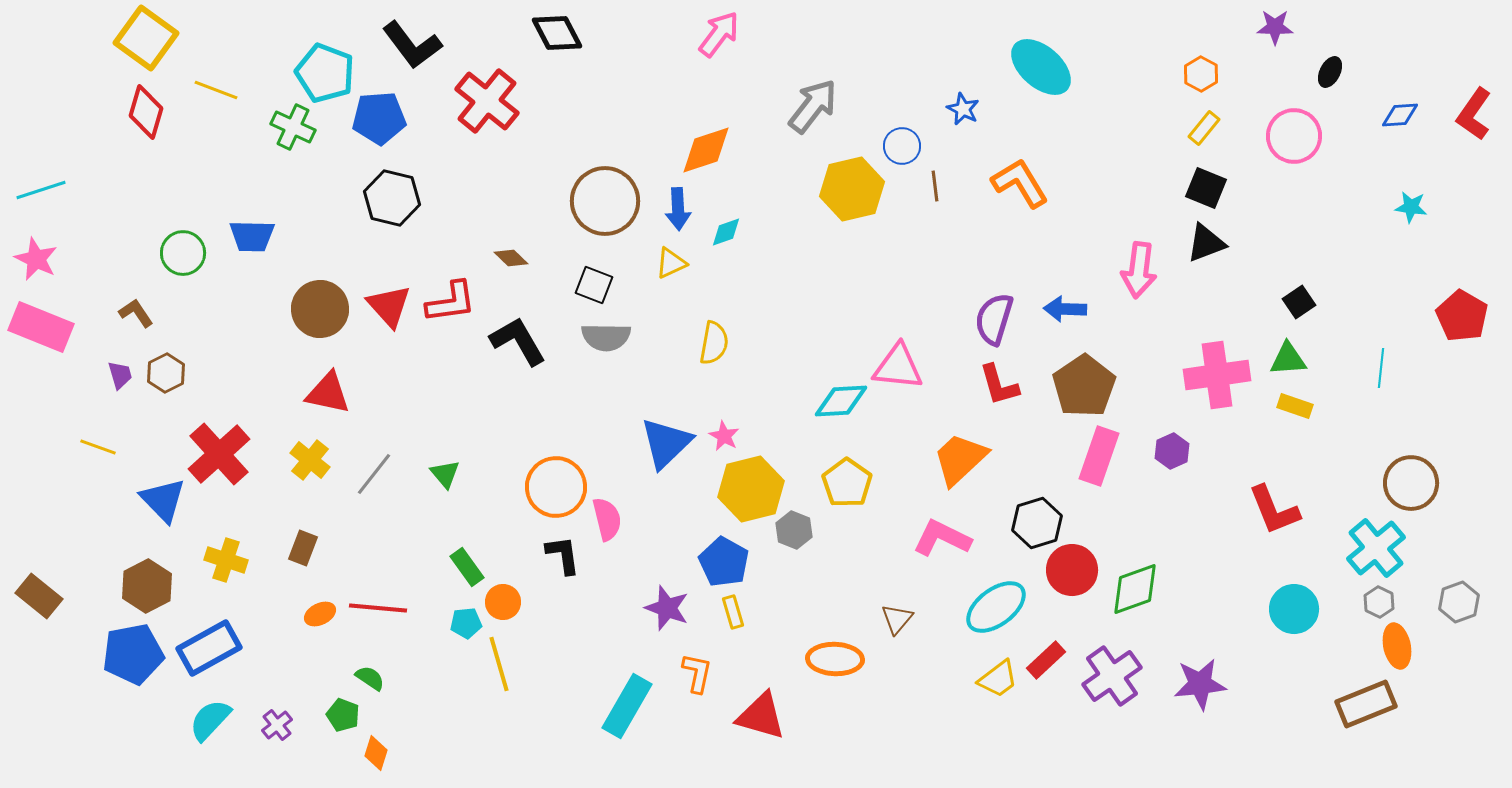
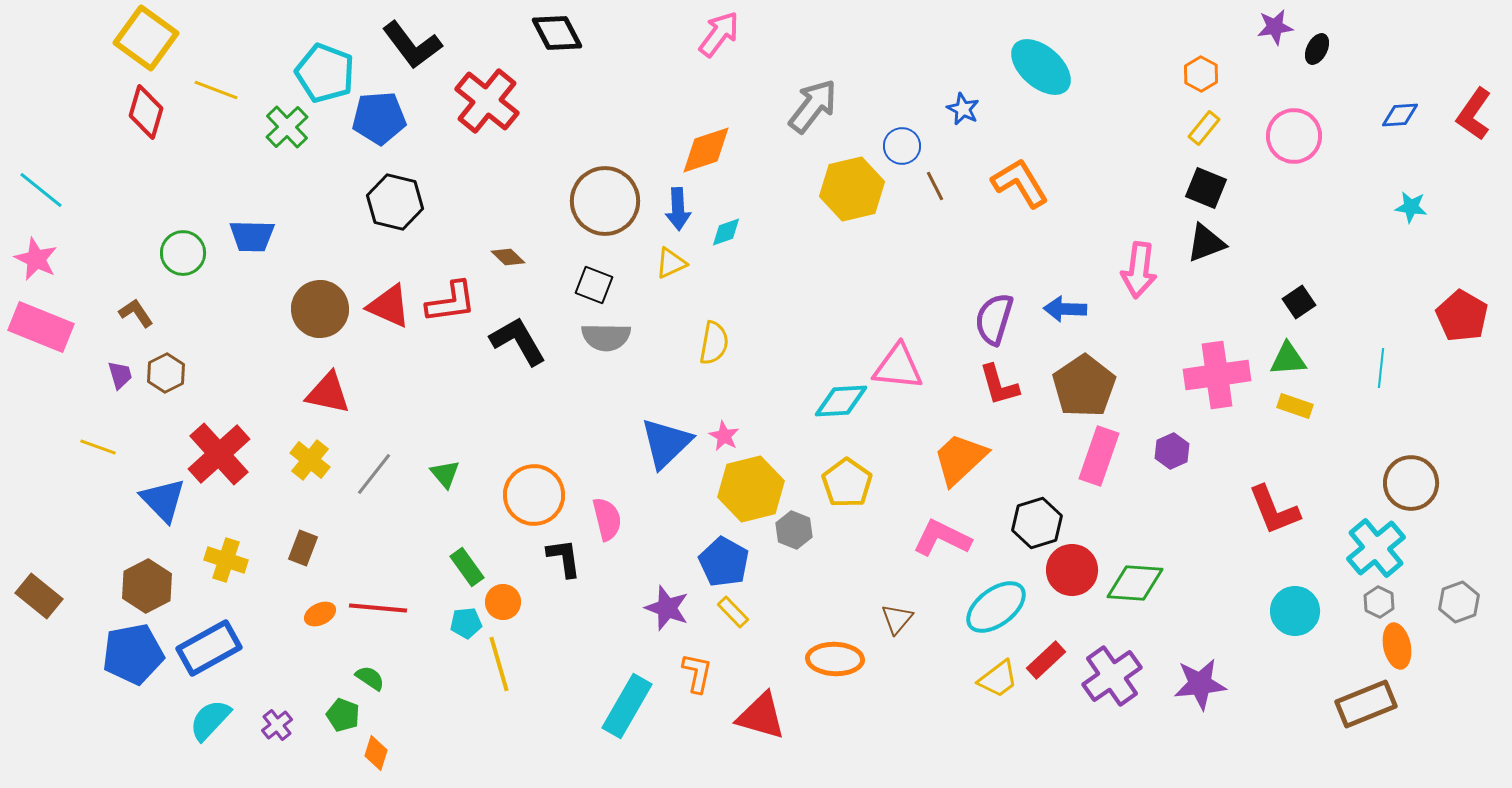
purple star at (1275, 27): rotated 9 degrees counterclockwise
black ellipse at (1330, 72): moved 13 px left, 23 px up
green cross at (293, 127): moved 6 px left; rotated 21 degrees clockwise
brown line at (935, 186): rotated 20 degrees counterclockwise
cyan line at (41, 190): rotated 57 degrees clockwise
black hexagon at (392, 198): moved 3 px right, 4 px down
brown diamond at (511, 258): moved 3 px left, 1 px up
red triangle at (389, 306): rotated 24 degrees counterclockwise
orange circle at (556, 487): moved 22 px left, 8 px down
black L-shape at (563, 555): moved 1 px right, 3 px down
green diamond at (1135, 589): moved 6 px up; rotated 24 degrees clockwise
cyan circle at (1294, 609): moved 1 px right, 2 px down
yellow rectangle at (733, 612): rotated 28 degrees counterclockwise
